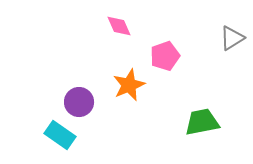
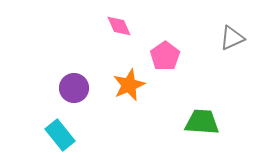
gray triangle: rotated 8 degrees clockwise
pink pentagon: rotated 16 degrees counterclockwise
purple circle: moved 5 px left, 14 px up
green trapezoid: rotated 15 degrees clockwise
cyan rectangle: rotated 16 degrees clockwise
